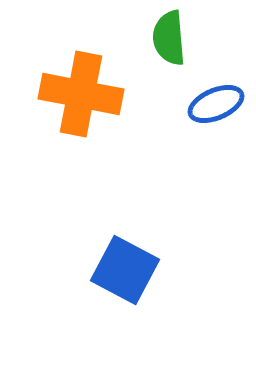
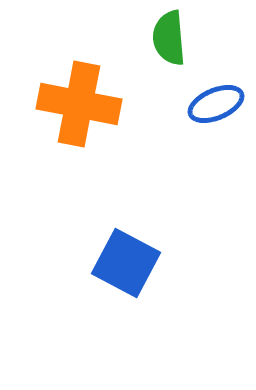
orange cross: moved 2 px left, 10 px down
blue square: moved 1 px right, 7 px up
